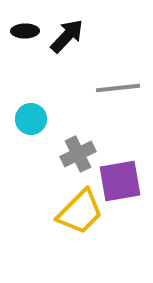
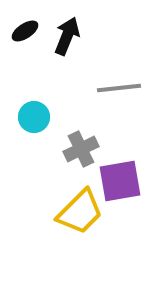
black ellipse: rotated 32 degrees counterclockwise
black arrow: rotated 21 degrees counterclockwise
gray line: moved 1 px right
cyan circle: moved 3 px right, 2 px up
gray cross: moved 3 px right, 5 px up
